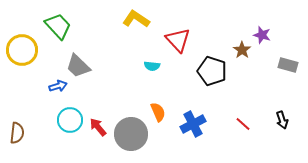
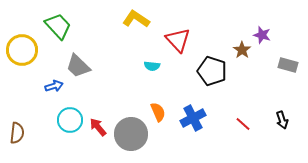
blue arrow: moved 4 px left
blue cross: moved 6 px up
